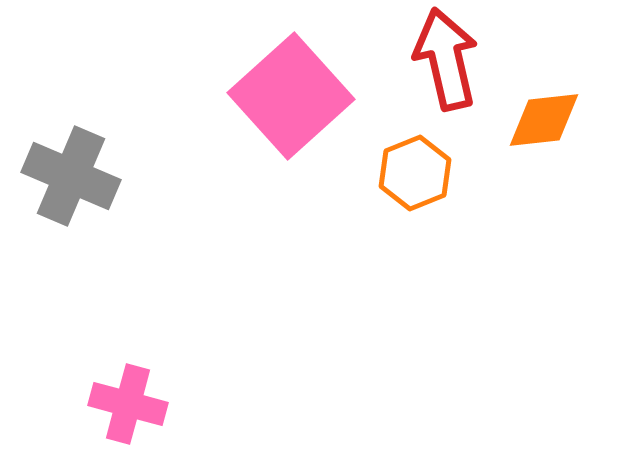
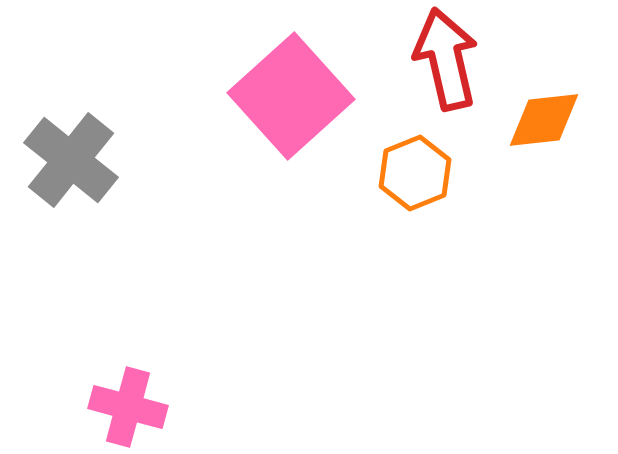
gray cross: moved 16 px up; rotated 16 degrees clockwise
pink cross: moved 3 px down
